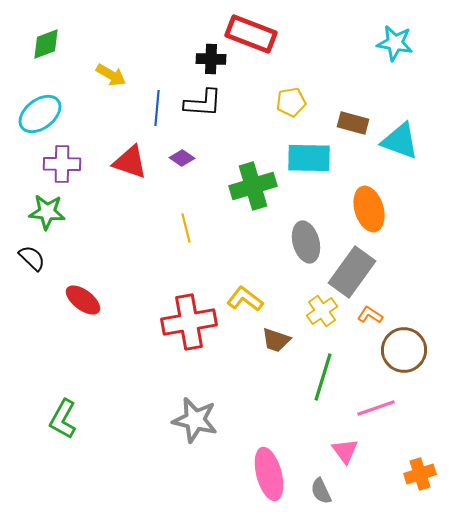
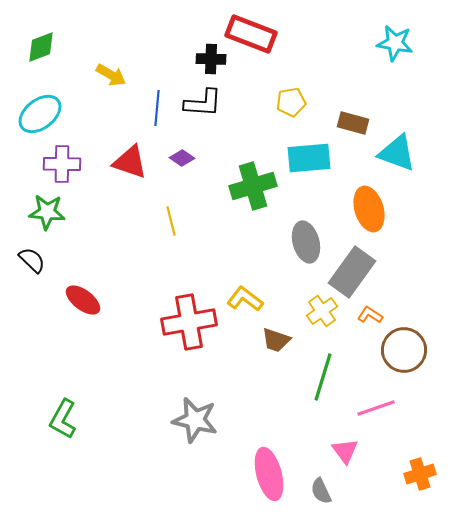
green diamond: moved 5 px left, 3 px down
cyan triangle: moved 3 px left, 12 px down
cyan rectangle: rotated 6 degrees counterclockwise
yellow line: moved 15 px left, 7 px up
black semicircle: moved 2 px down
